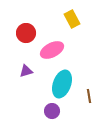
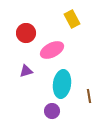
cyan ellipse: rotated 12 degrees counterclockwise
